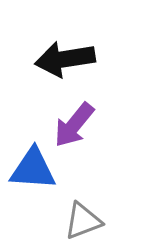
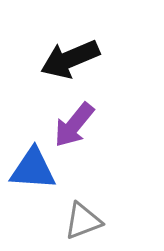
black arrow: moved 5 px right; rotated 14 degrees counterclockwise
